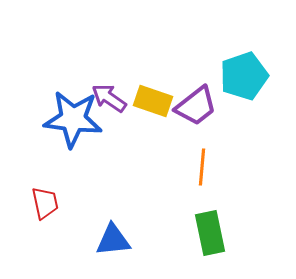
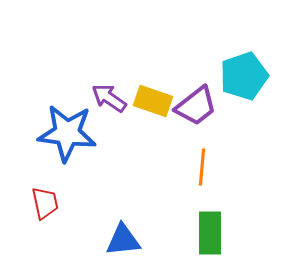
blue star: moved 6 px left, 14 px down
green rectangle: rotated 12 degrees clockwise
blue triangle: moved 10 px right
